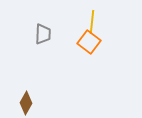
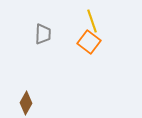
yellow line: moved 1 px up; rotated 25 degrees counterclockwise
